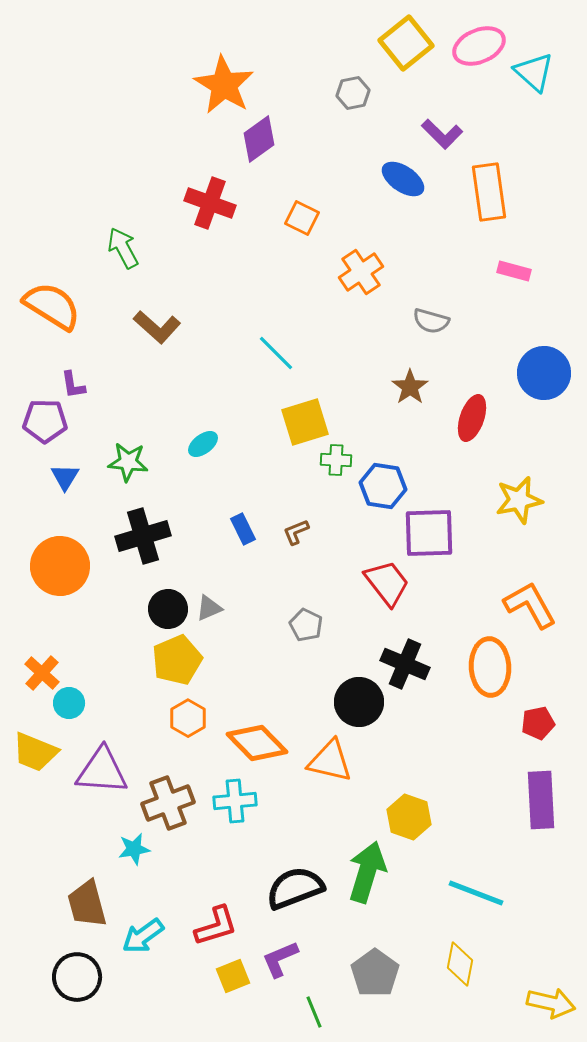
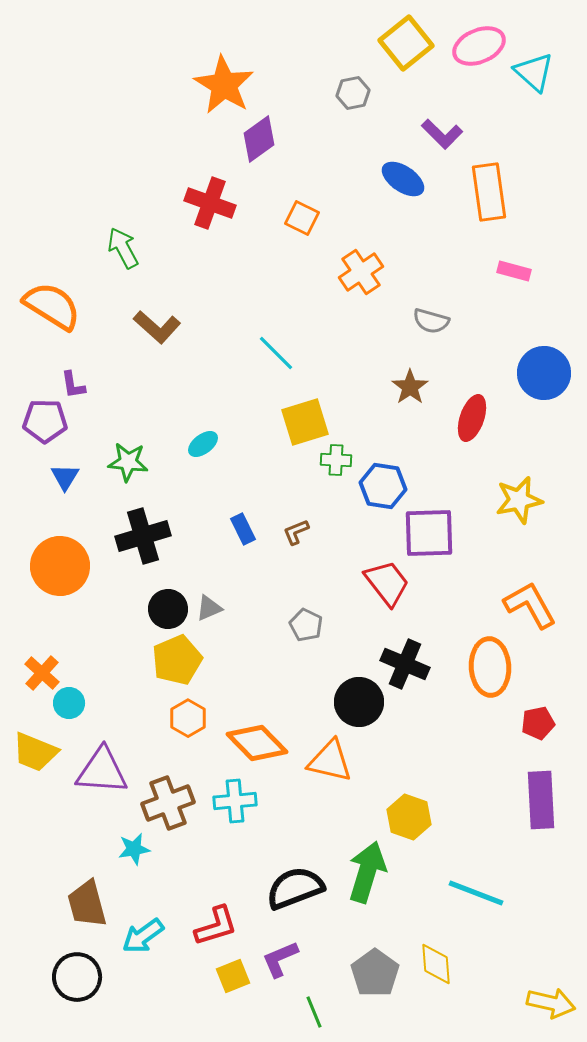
yellow diamond at (460, 964): moved 24 px left; rotated 15 degrees counterclockwise
